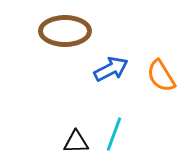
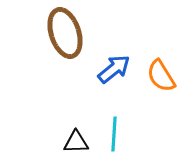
brown ellipse: moved 2 px down; rotated 72 degrees clockwise
blue arrow: moved 3 px right; rotated 12 degrees counterclockwise
cyan line: rotated 16 degrees counterclockwise
